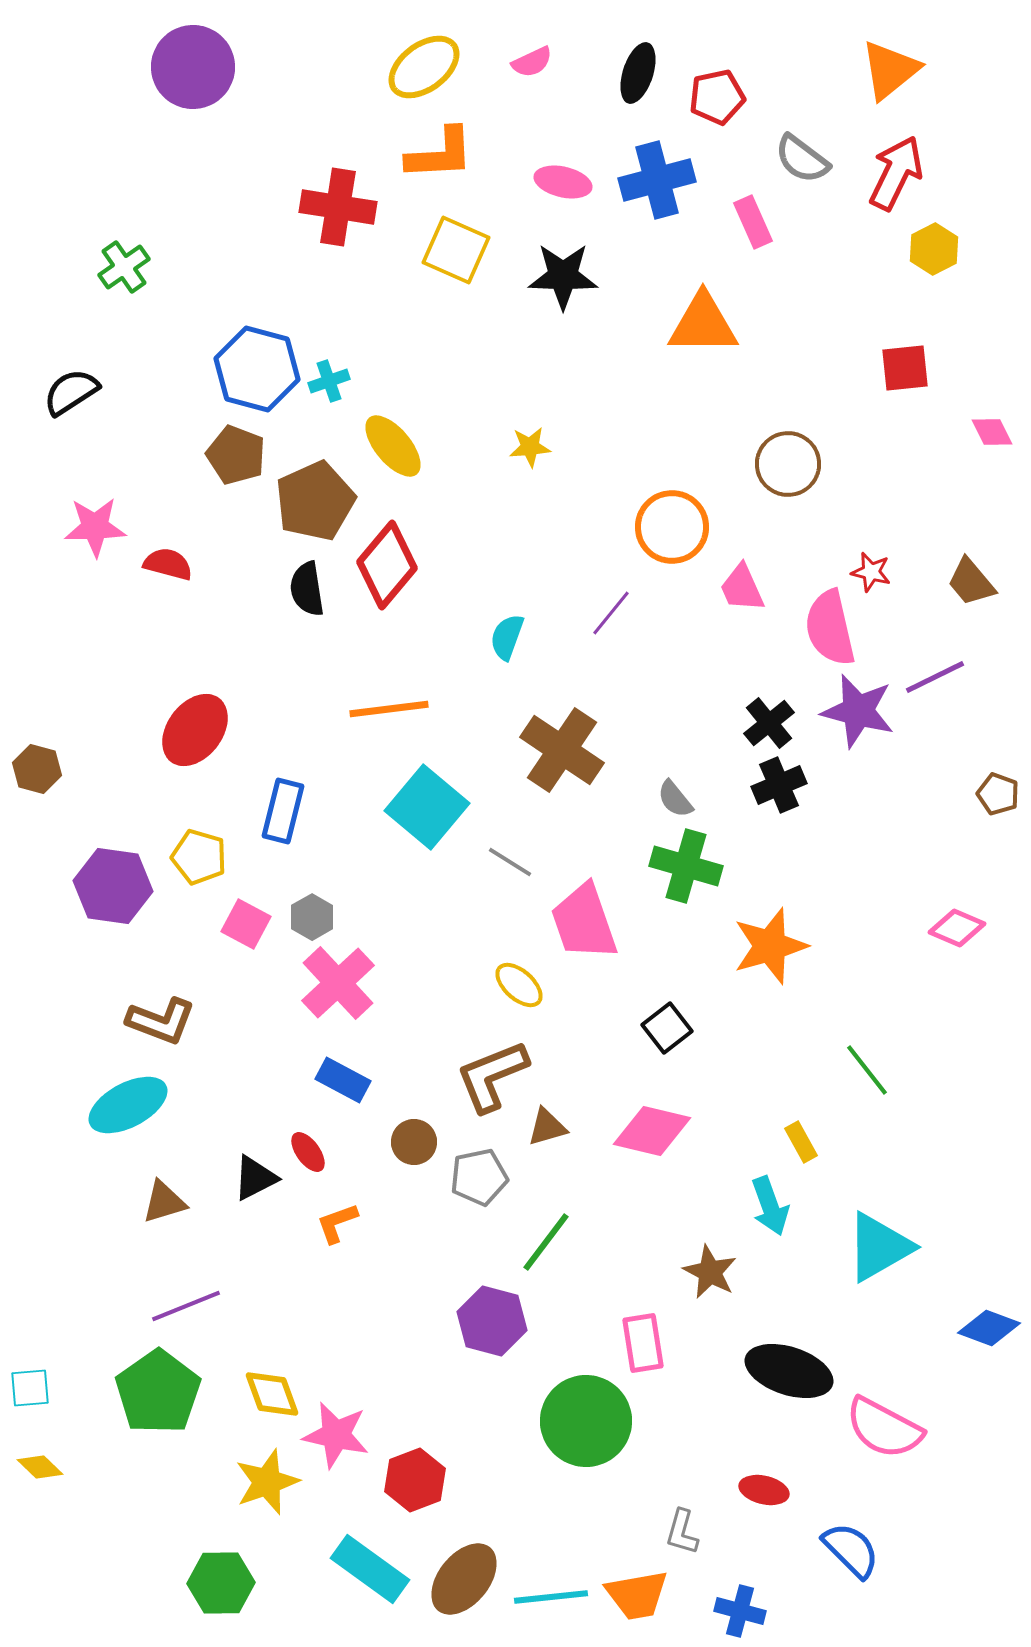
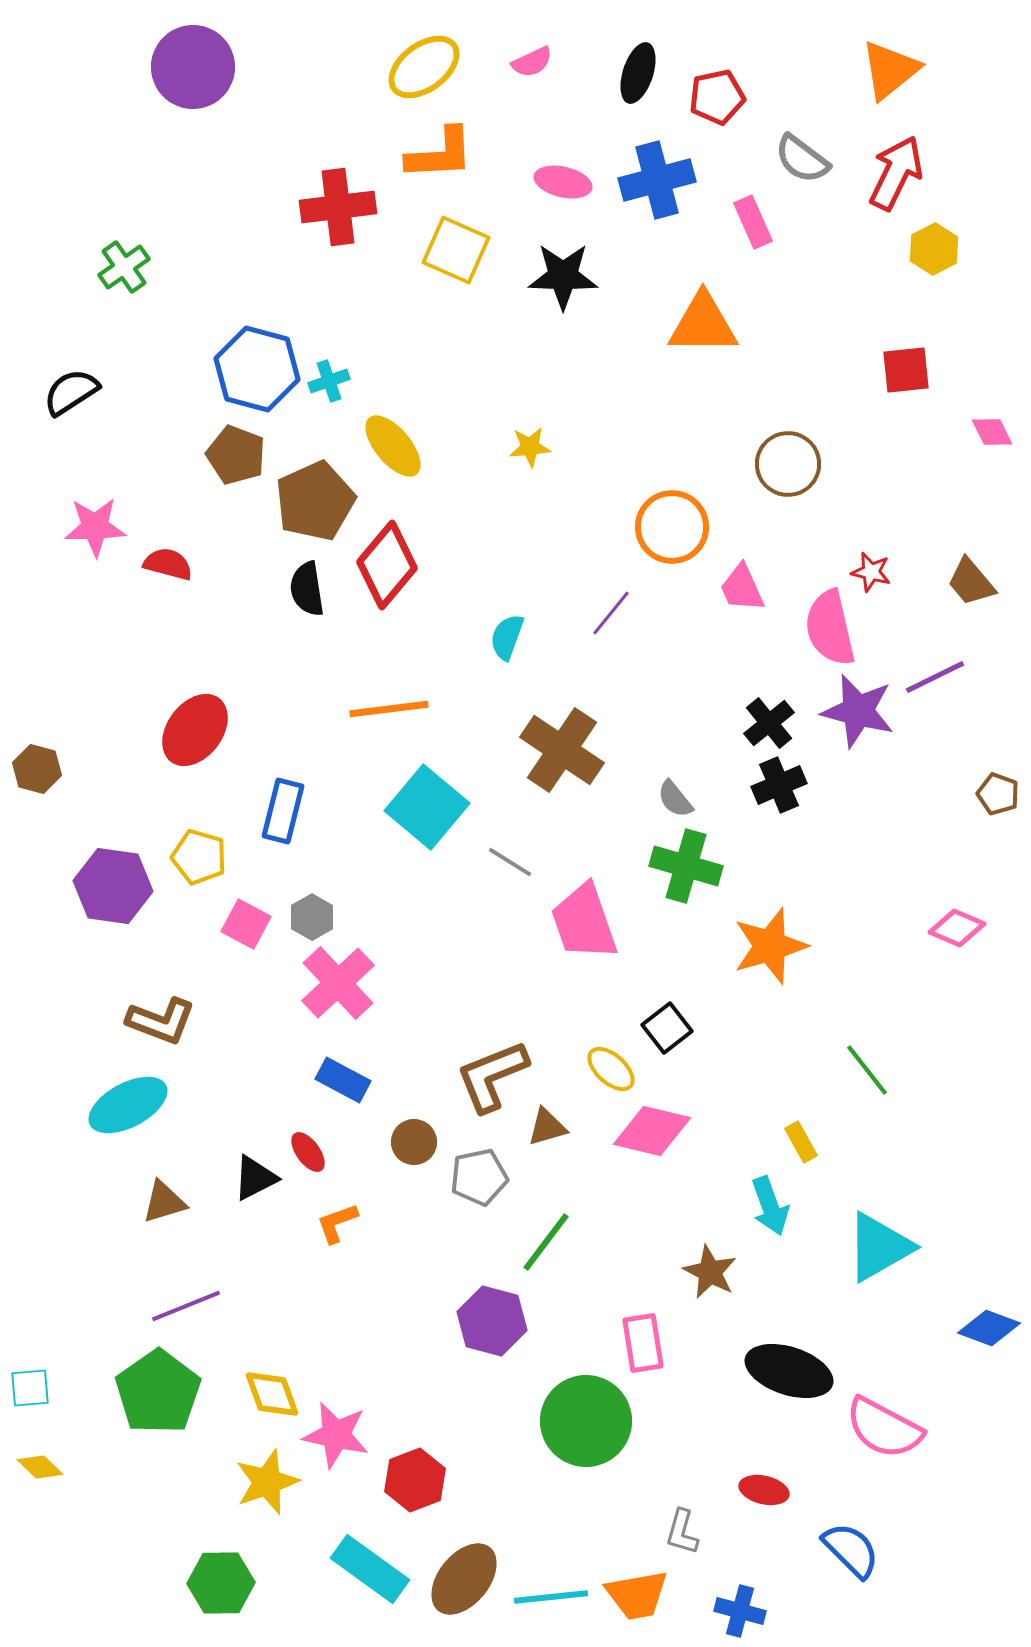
red cross at (338, 207): rotated 16 degrees counterclockwise
red square at (905, 368): moved 1 px right, 2 px down
yellow ellipse at (519, 985): moved 92 px right, 84 px down
